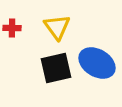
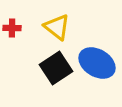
yellow triangle: rotated 16 degrees counterclockwise
black square: rotated 20 degrees counterclockwise
